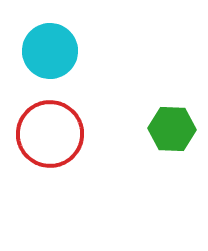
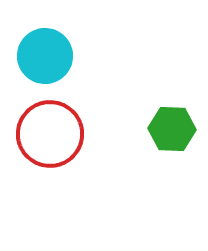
cyan circle: moved 5 px left, 5 px down
